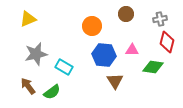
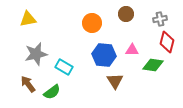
yellow triangle: rotated 12 degrees clockwise
orange circle: moved 3 px up
green diamond: moved 2 px up
brown arrow: moved 2 px up
